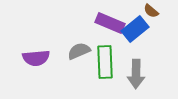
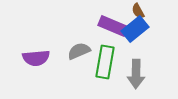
brown semicircle: moved 13 px left; rotated 21 degrees clockwise
purple rectangle: moved 3 px right, 3 px down
green rectangle: rotated 12 degrees clockwise
